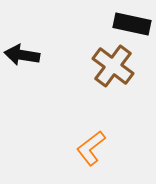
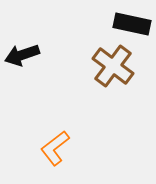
black arrow: rotated 28 degrees counterclockwise
orange L-shape: moved 36 px left
